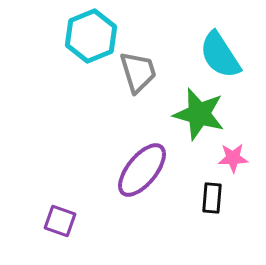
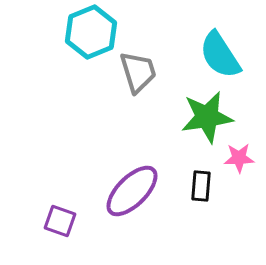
cyan hexagon: moved 4 px up
green star: moved 8 px right, 3 px down; rotated 24 degrees counterclockwise
pink star: moved 6 px right
purple ellipse: moved 10 px left, 21 px down; rotated 6 degrees clockwise
black rectangle: moved 11 px left, 12 px up
